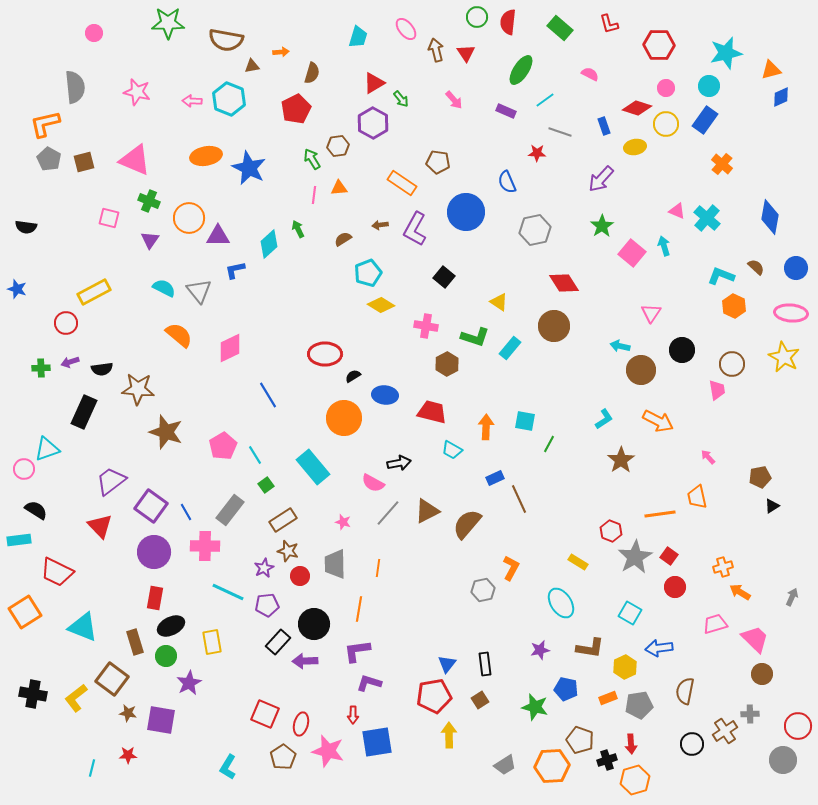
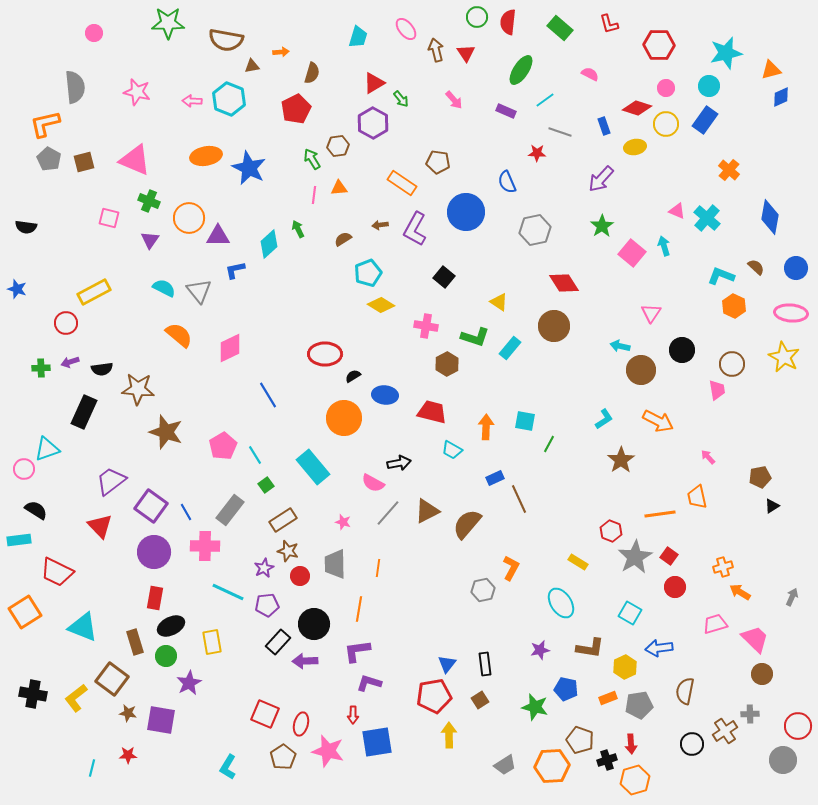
orange cross at (722, 164): moved 7 px right, 6 px down
